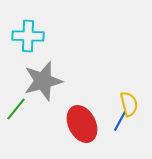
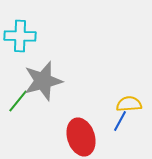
cyan cross: moved 8 px left
yellow semicircle: rotated 80 degrees counterclockwise
green line: moved 2 px right, 8 px up
red ellipse: moved 1 px left, 13 px down; rotated 9 degrees clockwise
